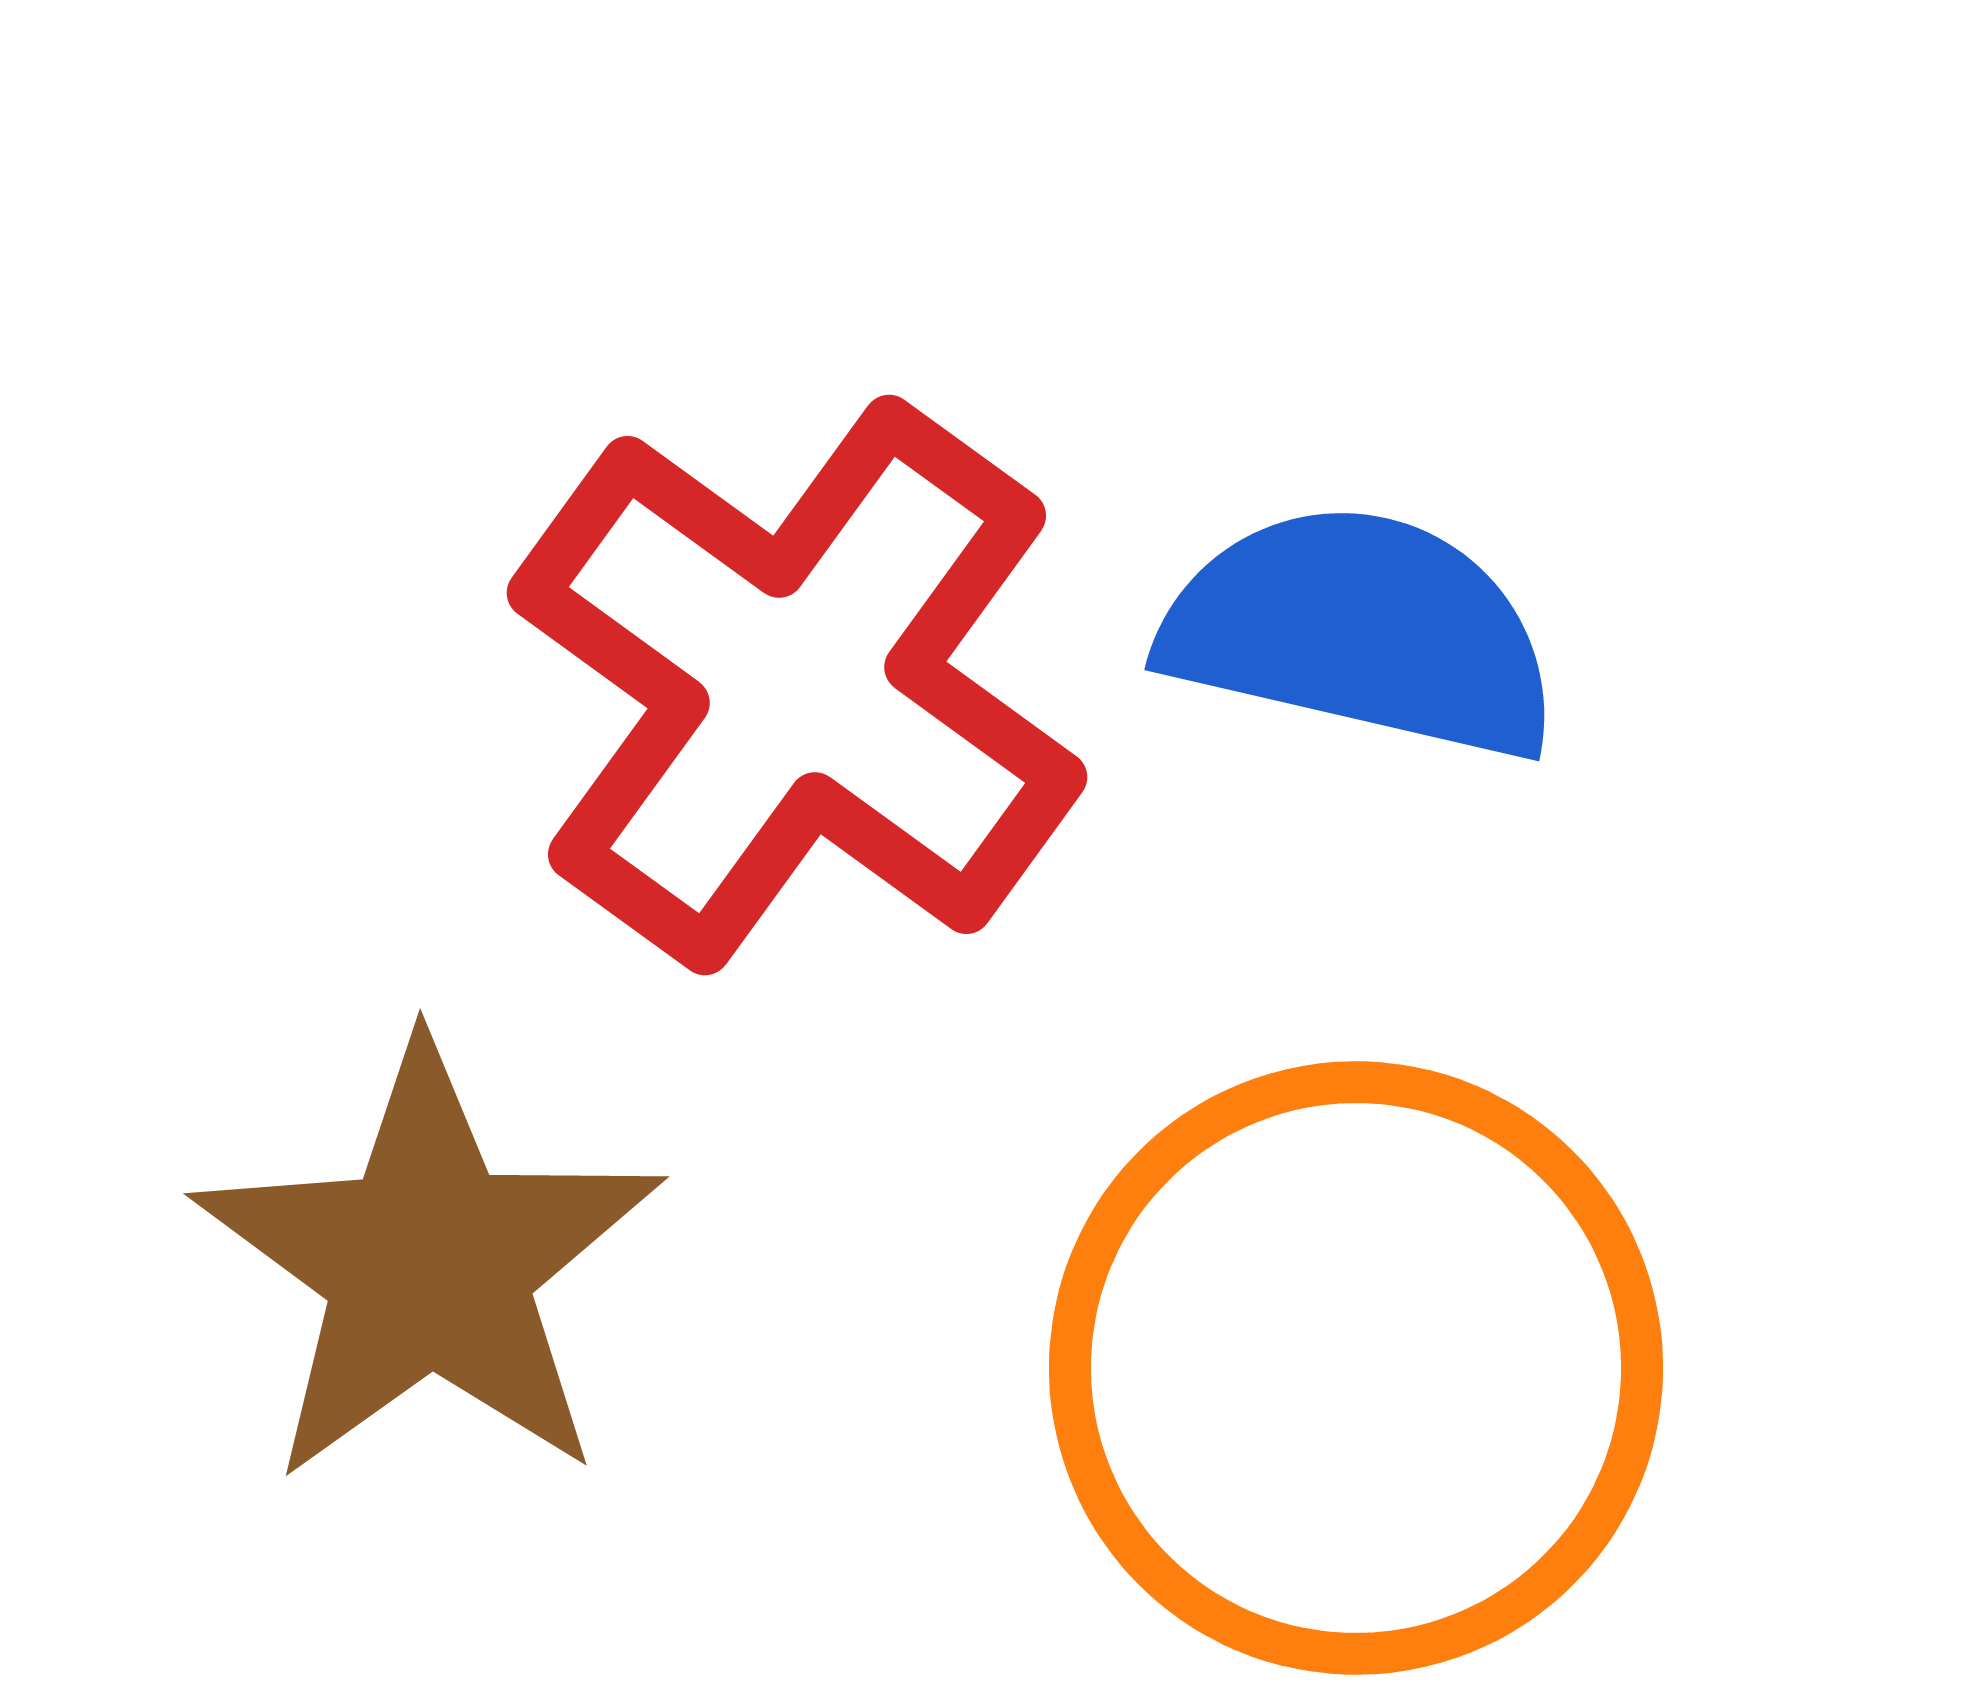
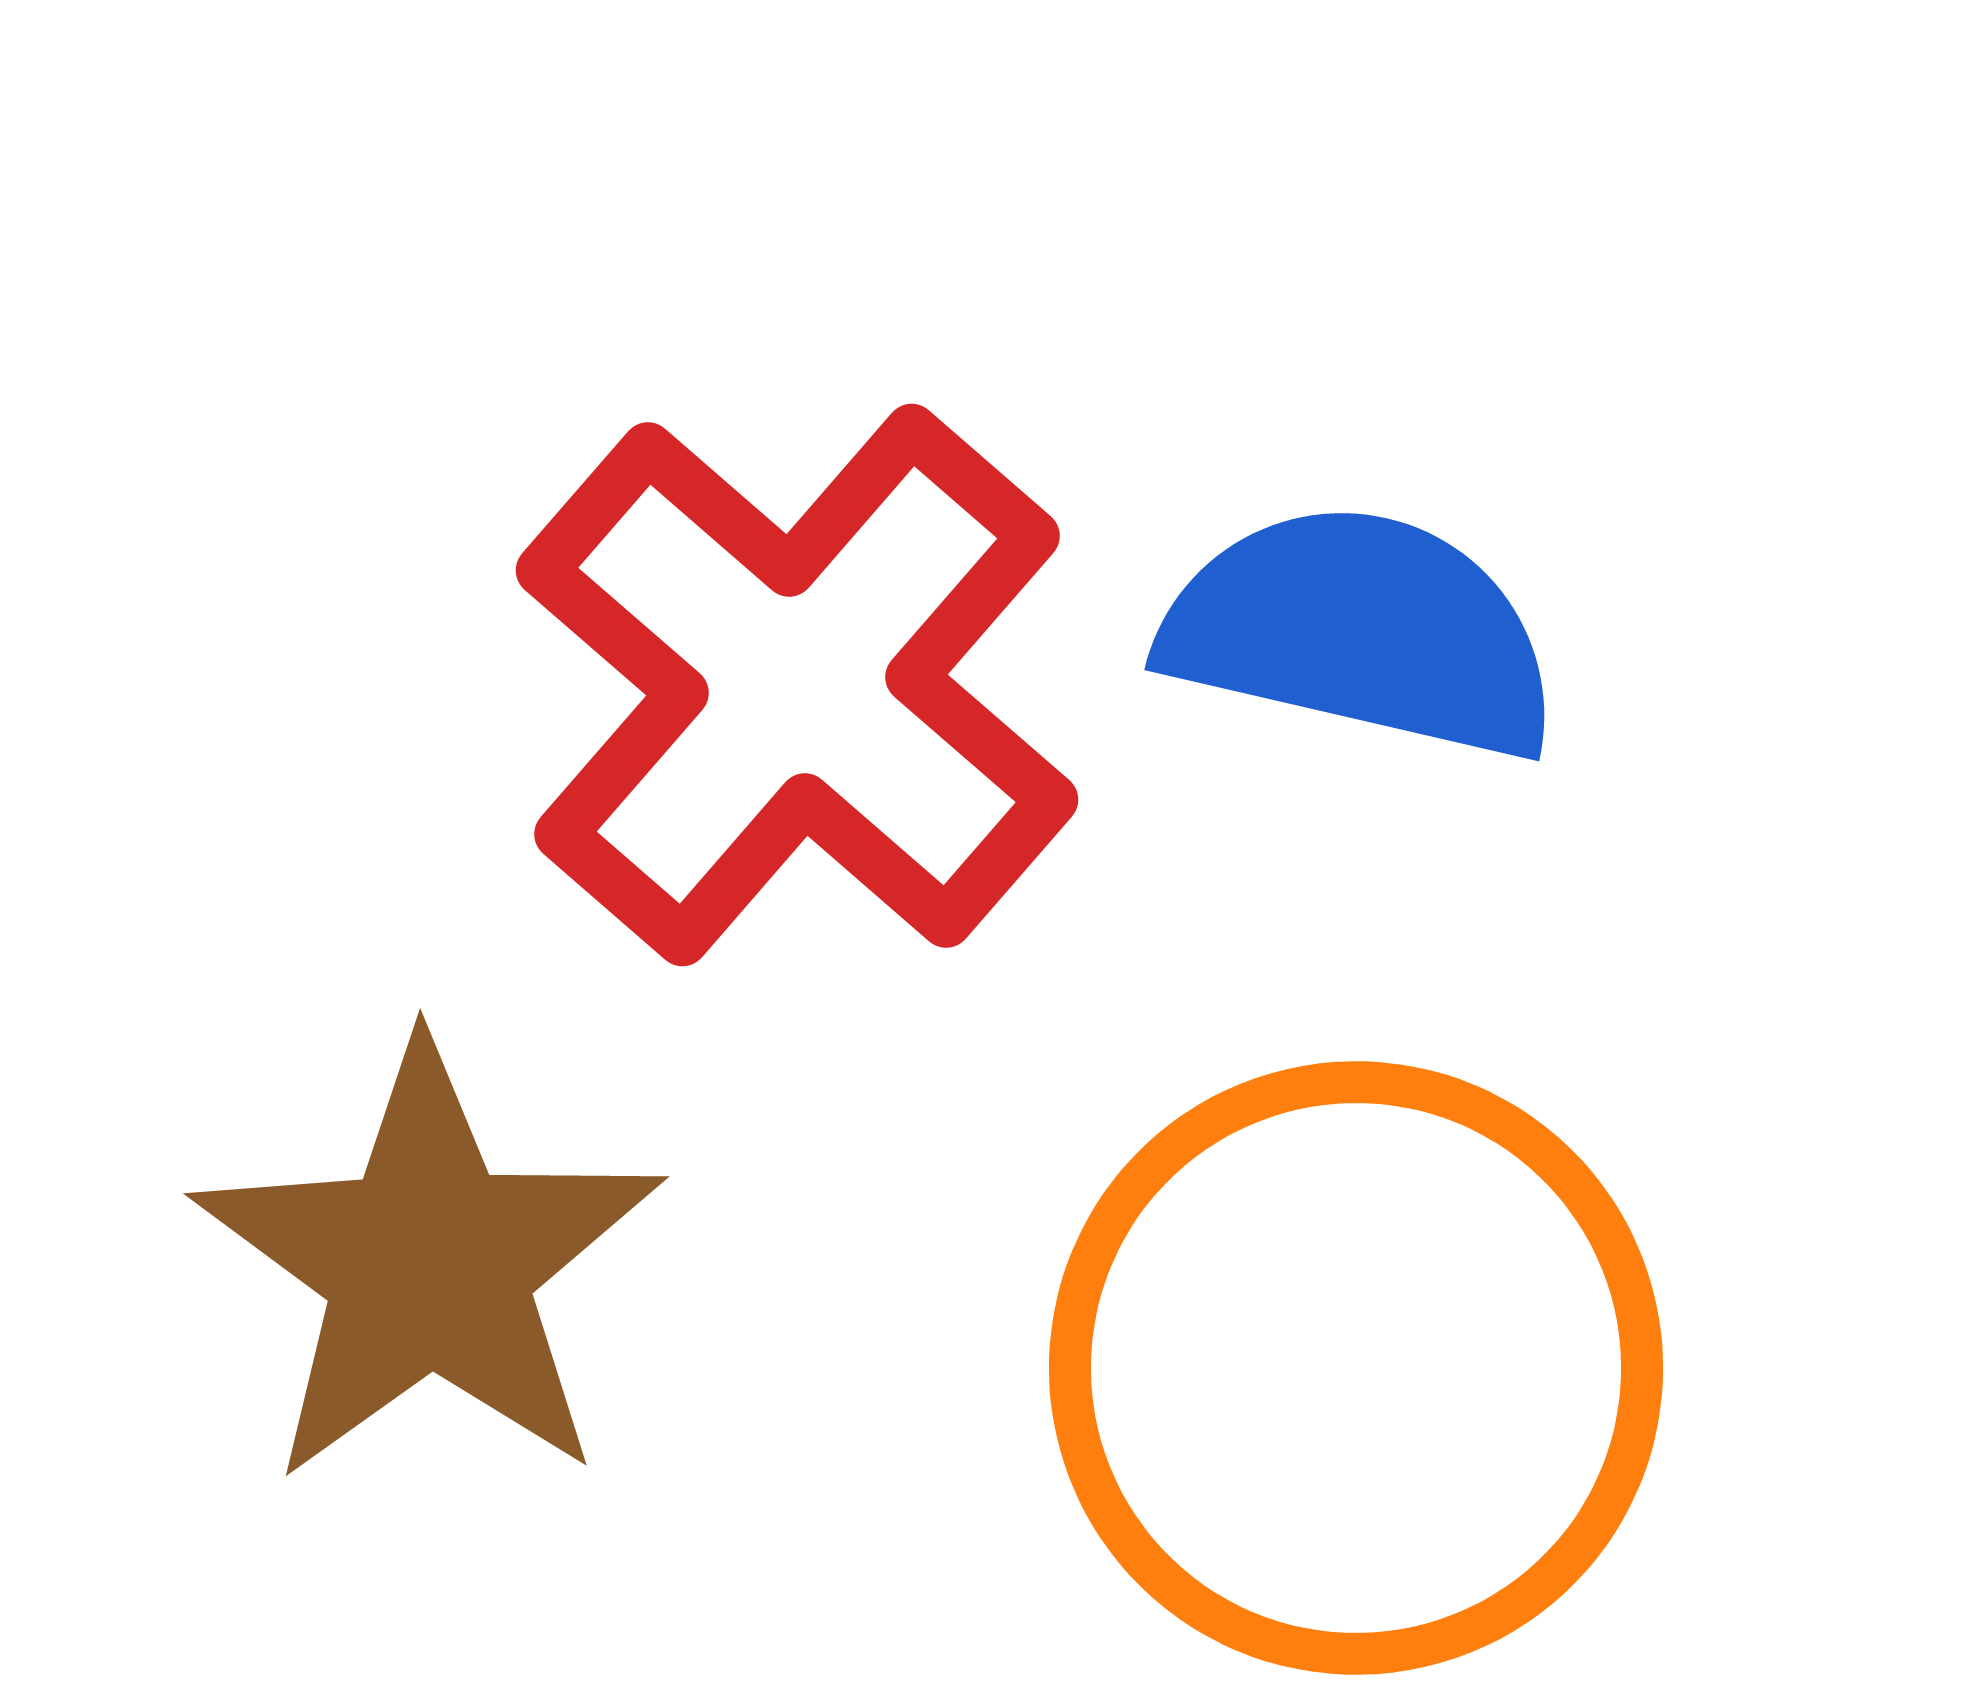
red cross: rotated 5 degrees clockwise
